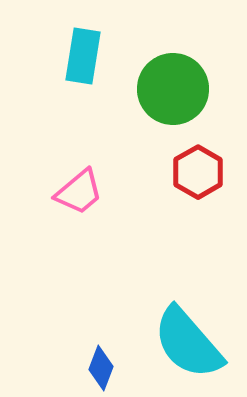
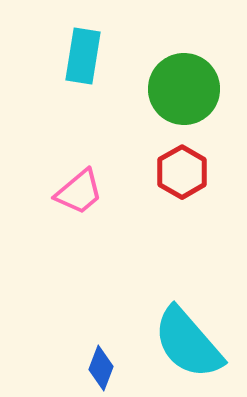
green circle: moved 11 px right
red hexagon: moved 16 px left
